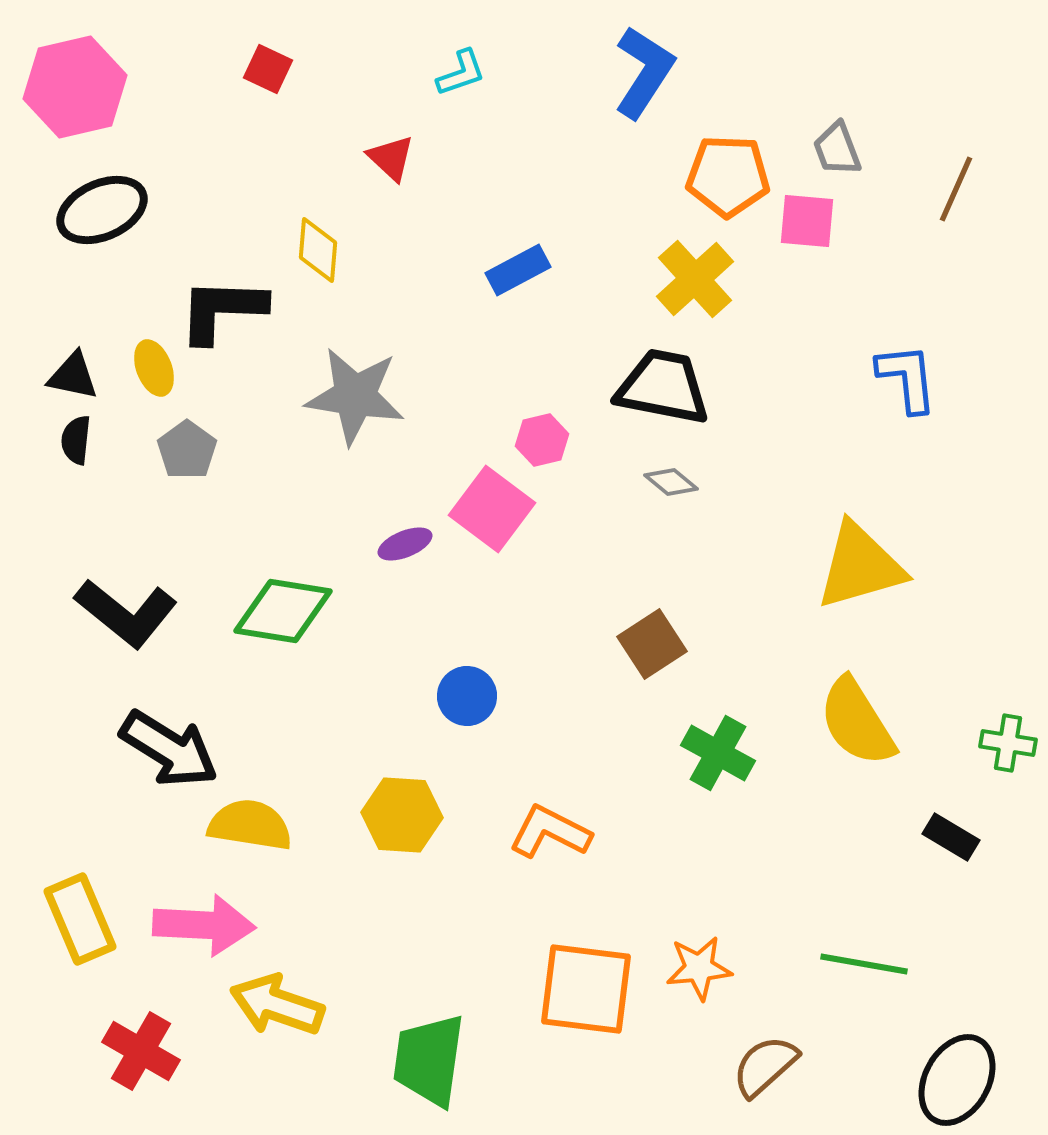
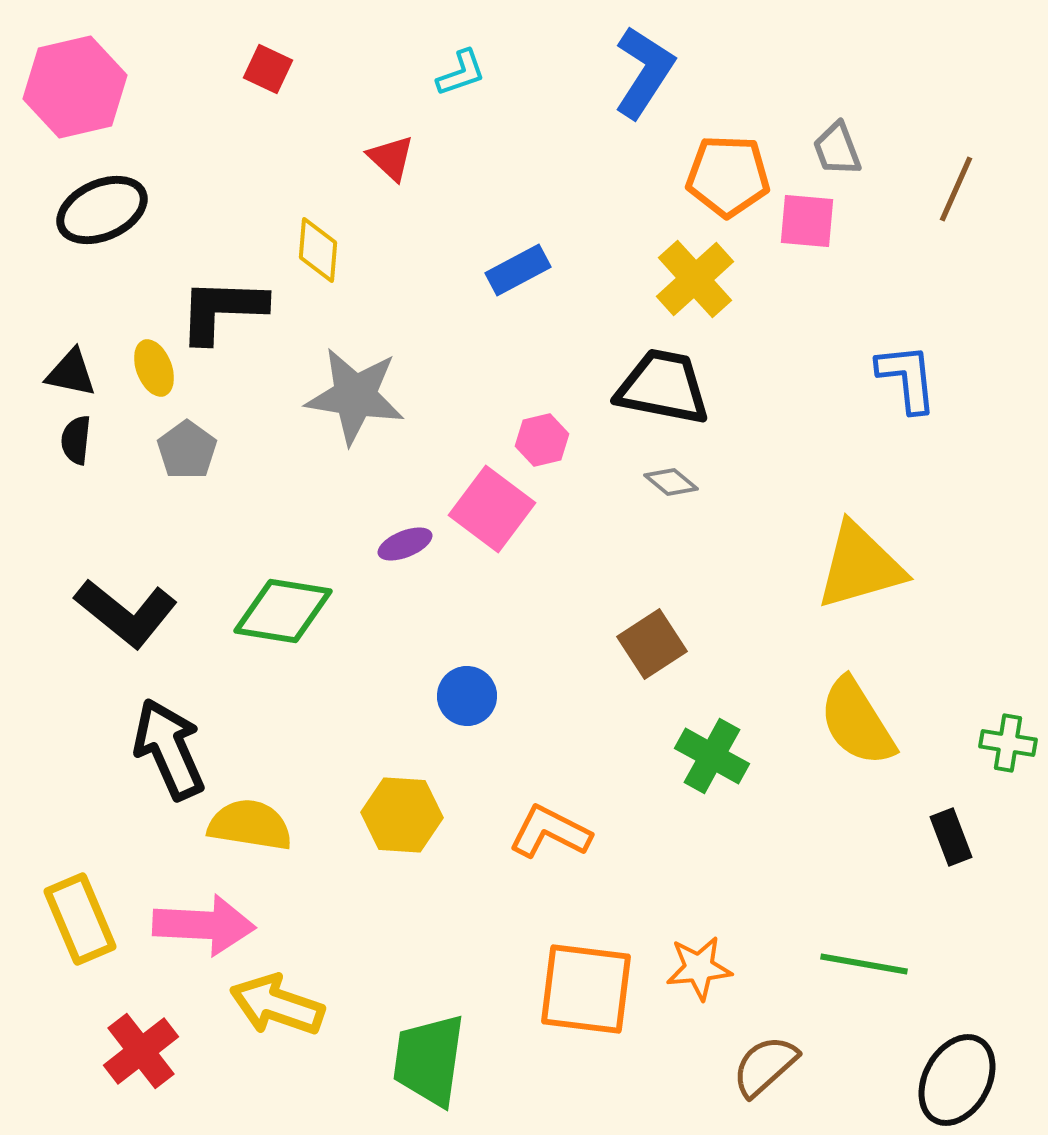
black triangle at (73, 376): moved 2 px left, 3 px up
black arrow at (169, 749): rotated 146 degrees counterclockwise
green cross at (718, 753): moved 6 px left, 3 px down
black rectangle at (951, 837): rotated 38 degrees clockwise
red cross at (141, 1051): rotated 22 degrees clockwise
